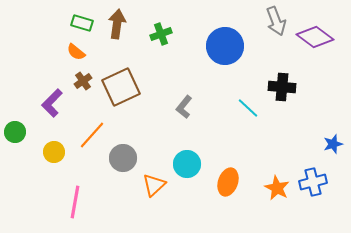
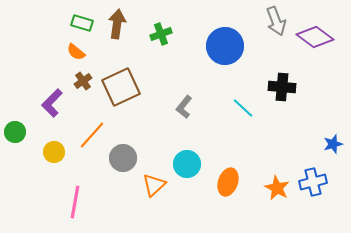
cyan line: moved 5 px left
